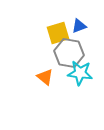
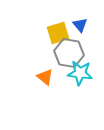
blue triangle: moved 1 px right, 1 px up; rotated 49 degrees counterclockwise
